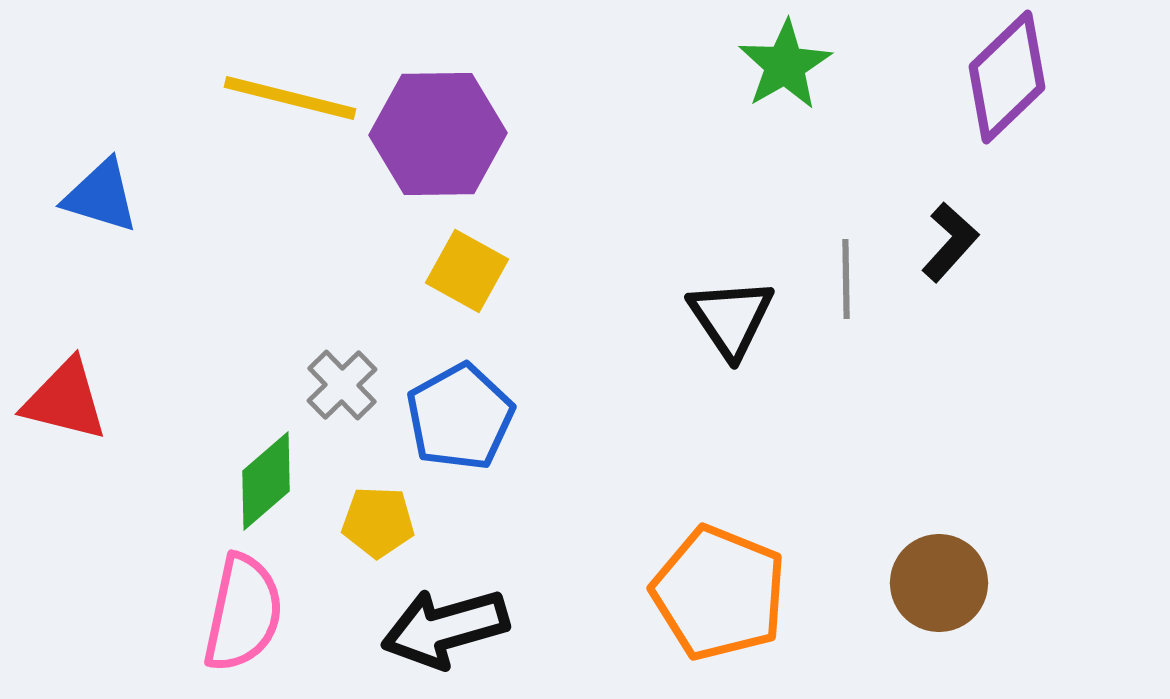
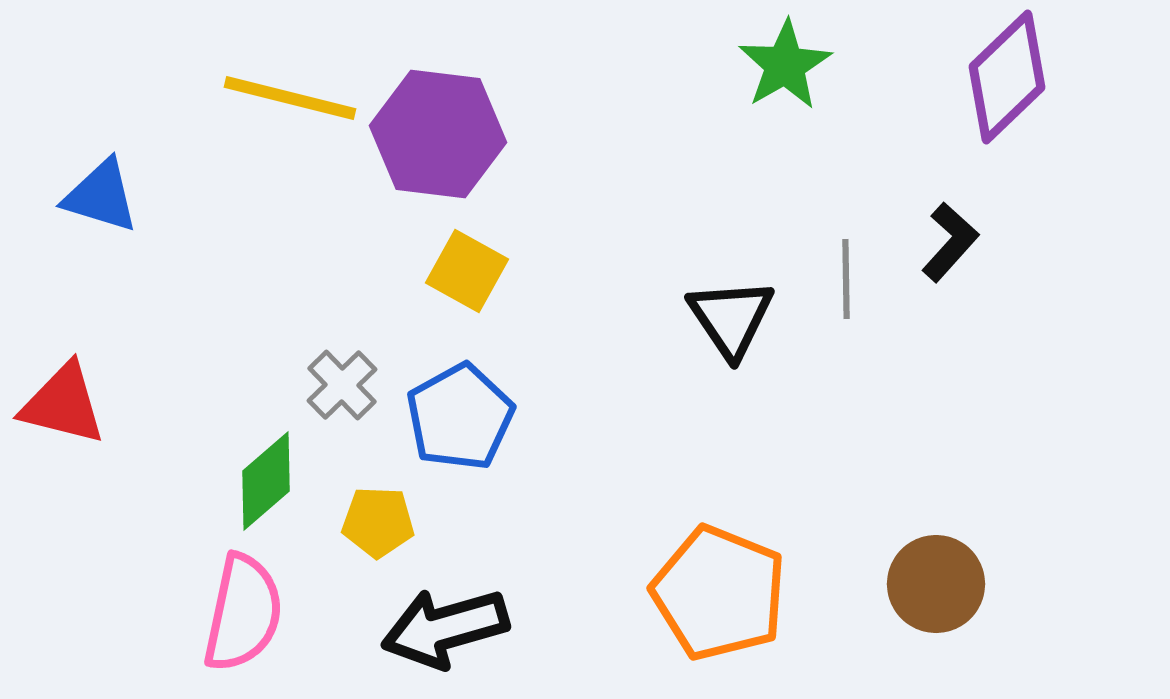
purple hexagon: rotated 8 degrees clockwise
red triangle: moved 2 px left, 4 px down
brown circle: moved 3 px left, 1 px down
